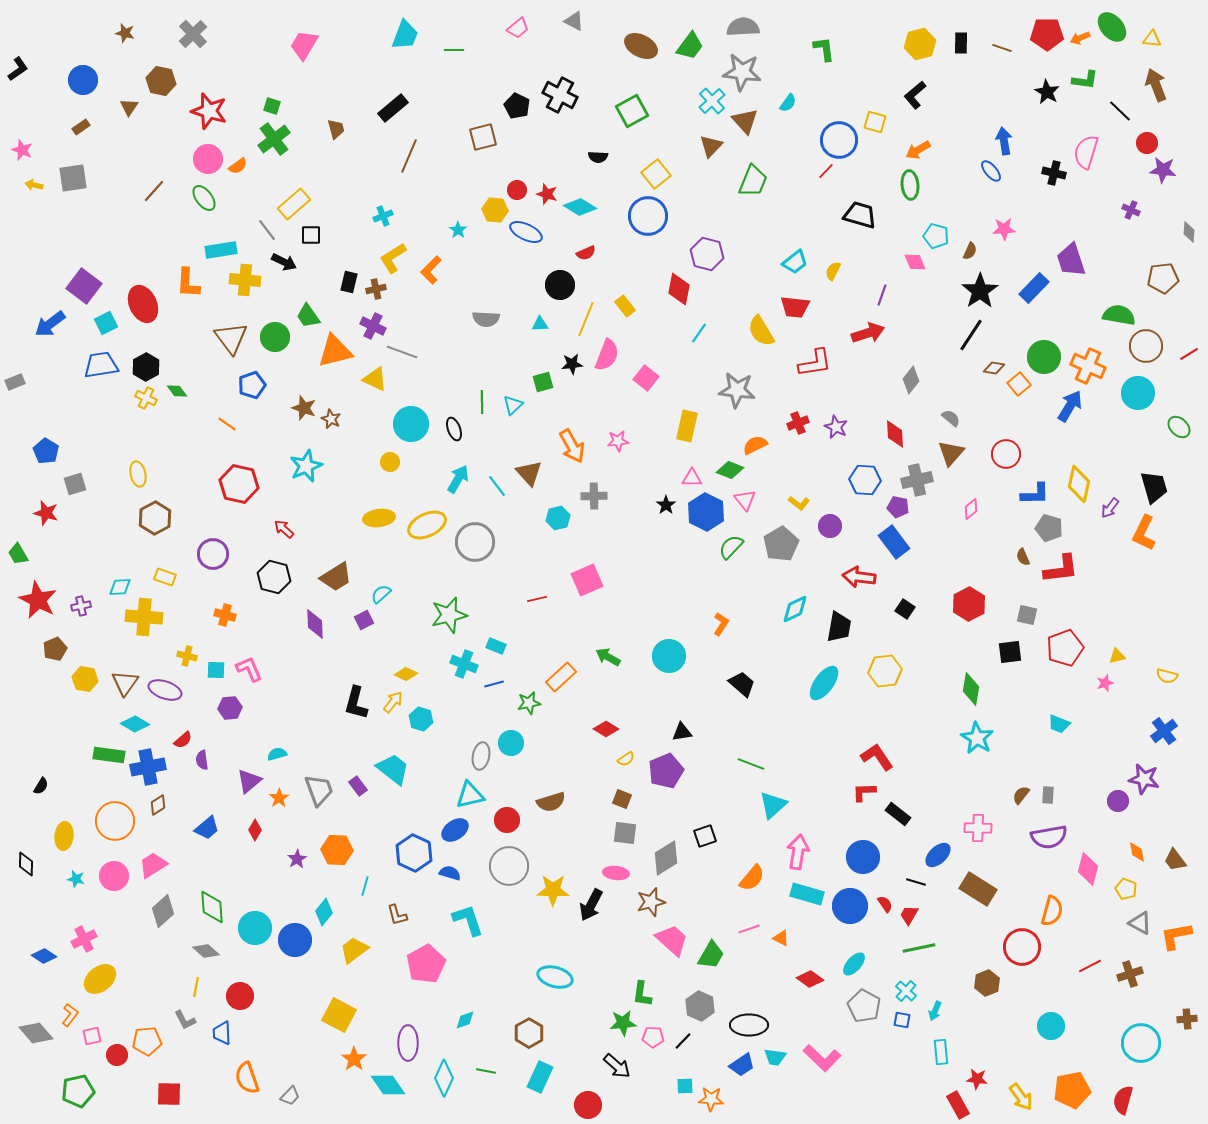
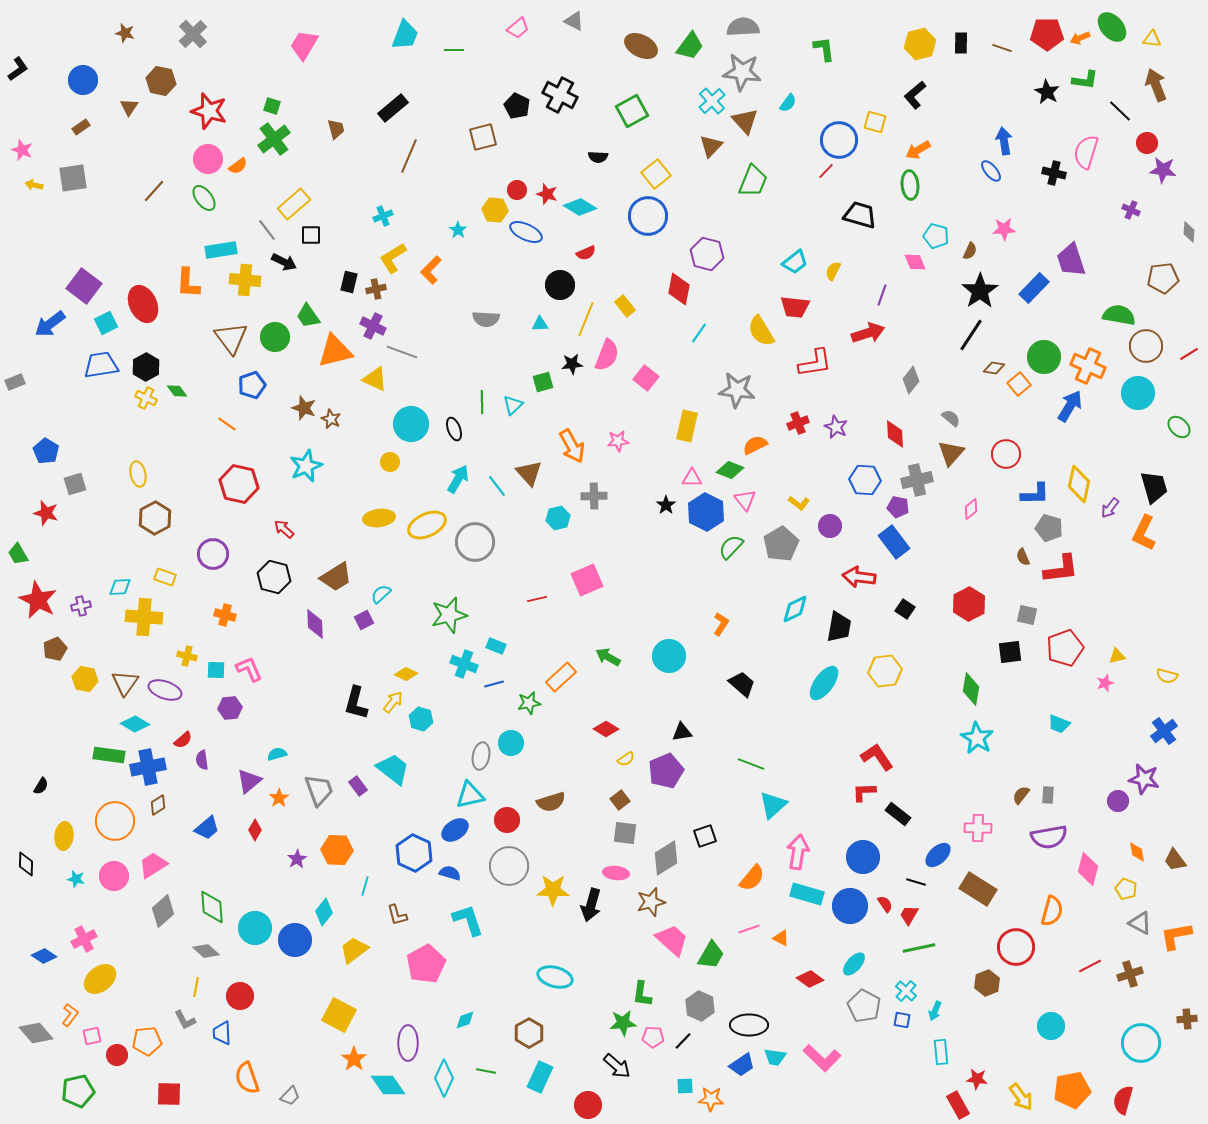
brown square at (622, 799): moved 2 px left, 1 px down; rotated 30 degrees clockwise
black arrow at (591, 905): rotated 12 degrees counterclockwise
red circle at (1022, 947): moved 6 px left
